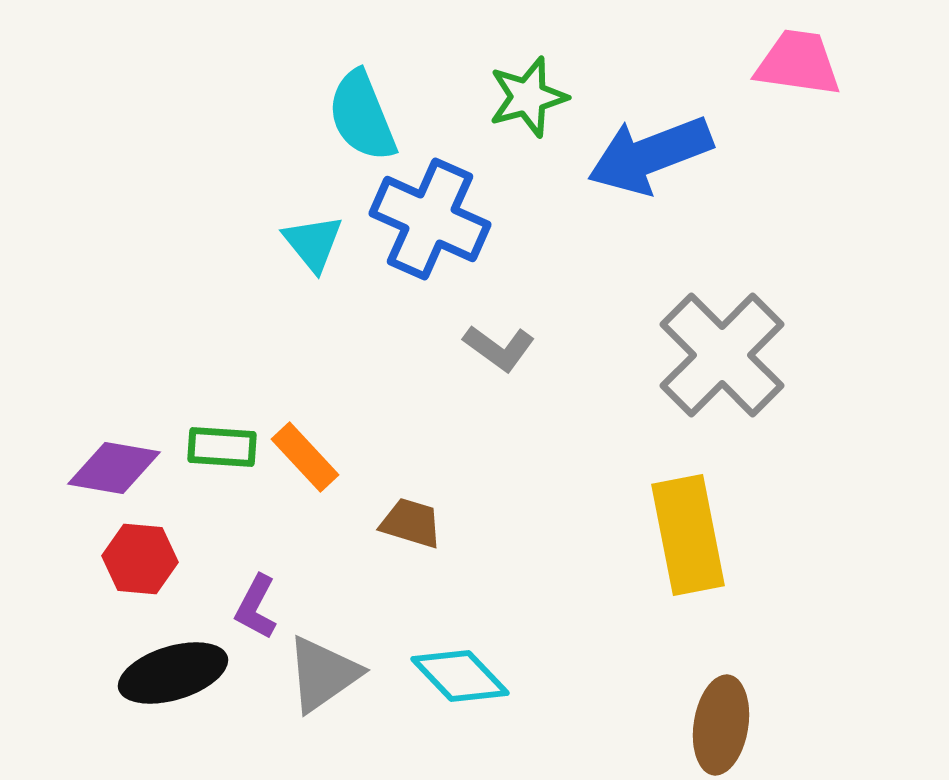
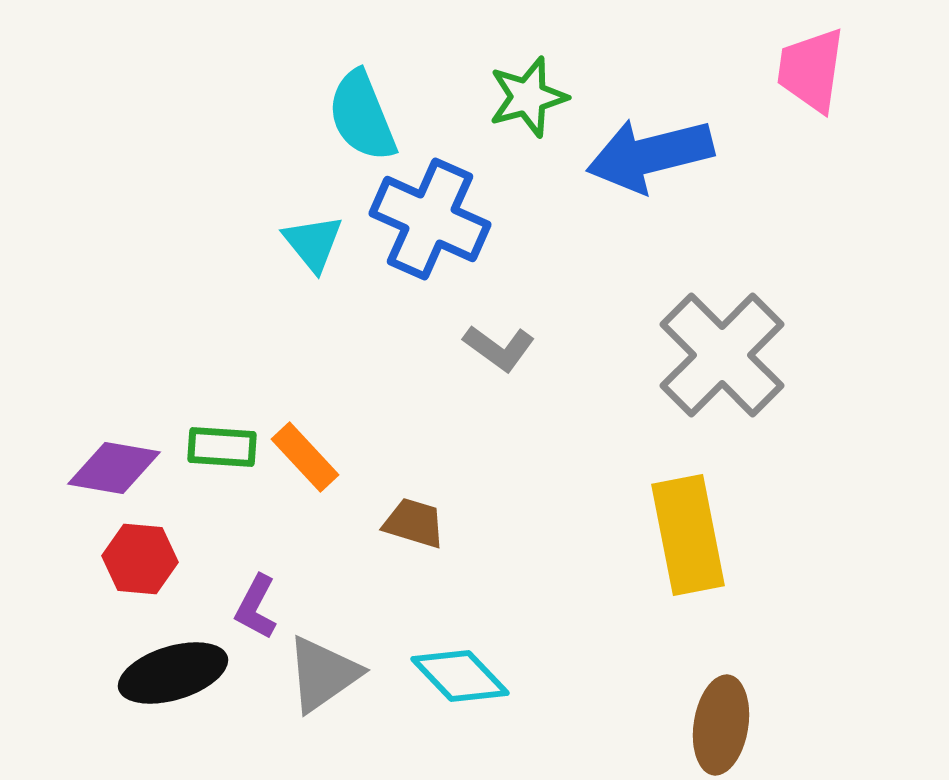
pink trapezoid: moved 13 px right, 7 px down; rotated 90 degrees counterclockwise
blue arrow: rotated 7 degrees clockwise
brown trapezoid: moved 3 px right
